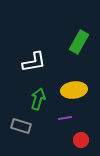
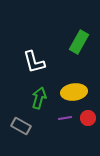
white L-shape: rotated 85 degrees clockwise
yellow ellipse: moved 2 px down
green arrow: moved 1 px right, 1 px up
gray rectangle: rotated 12 degrees clockwise
red circle: moved 7 px right, 22 px up
